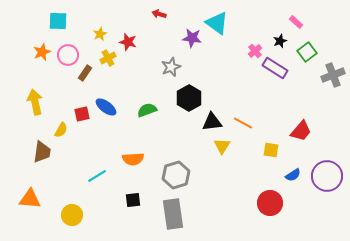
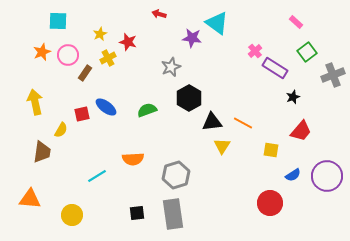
black star: moved 13 px right, 56 px down
black square: moved 4 px right, 13 px down
